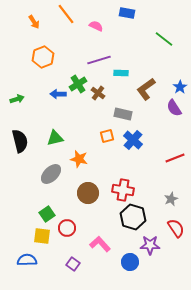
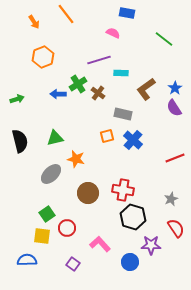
pink semicircle: moved 17 px right, 7 px down
blue star: moved 5 px left, 1 px down
orange star: moved 3 px left
purple star: moved 1 px right
